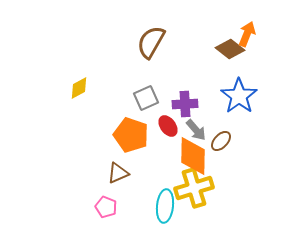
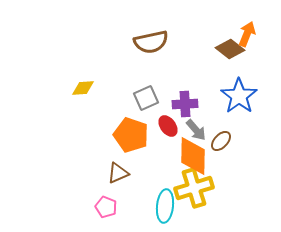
brown semicircle: rotated 132 degrees counterclockwise
yellow diamond: moved 4 px right; rotated 25 degrees clockwise
